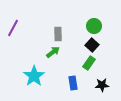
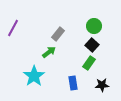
gray rectangle: rotated 40 degrees clockwise
green arrow: moved 4 px left
